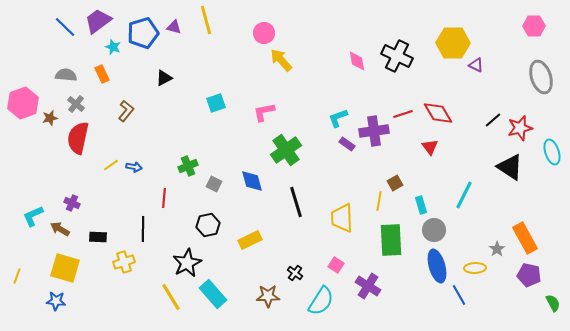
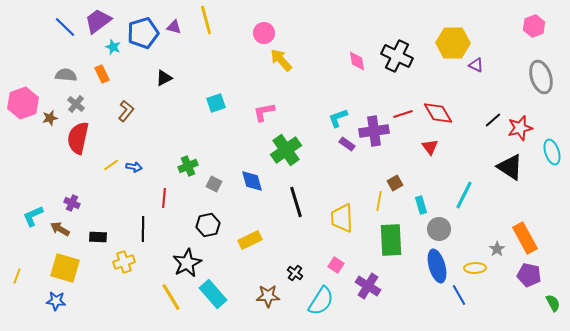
pink hexagon at (534, 26): rotated 20 degrees counterclockwise
gray circle at (434, 230): moved 5 px right, 1 px up
